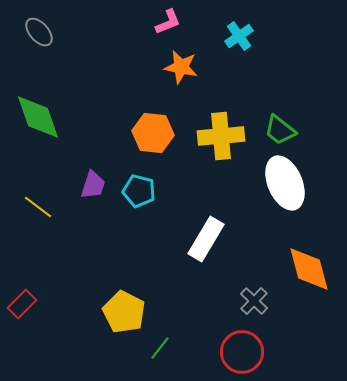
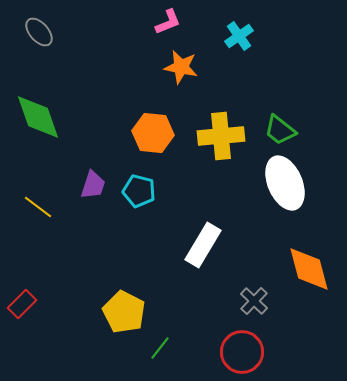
white rectangle: moved 3 px left, 6 px down
